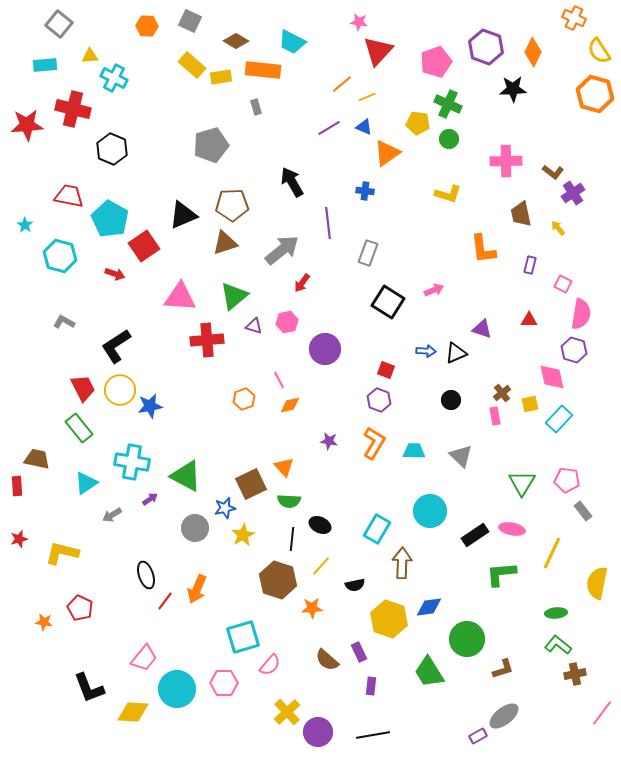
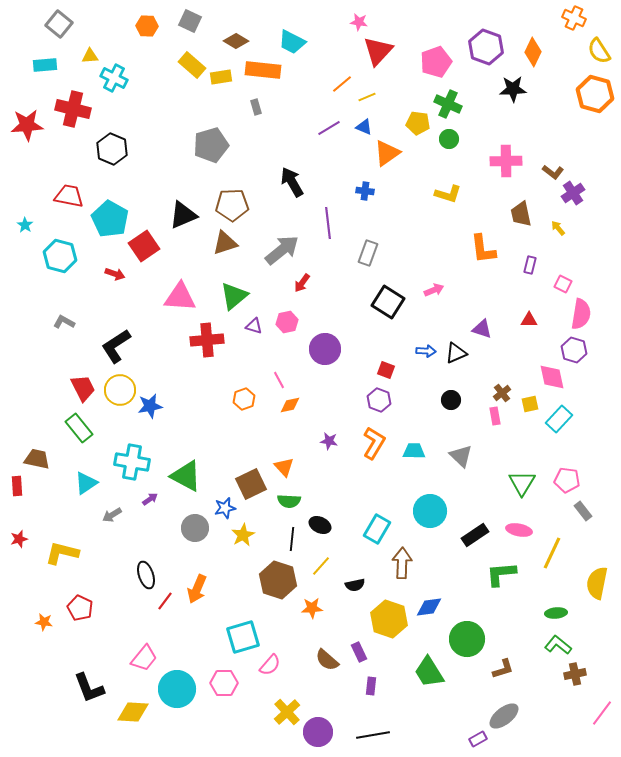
pink ellipse at (512, 529): moved 7 px right, 1 px down
purple rectangle at (478, 736): moved 3 px down
